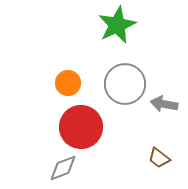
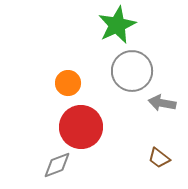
gray circle: moved 7 px right, 13 px up
gray arrow: moved 2 px left, 1 px up
gray diamond: moved 6 px left, 3 px up
